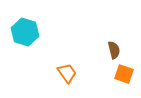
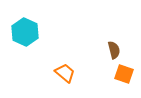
cyan hexagon: rotated 8 degrees clockwise
orange trapezoid: moved 2 px left; rotated 15 degrees counterclockwise
